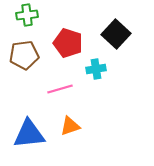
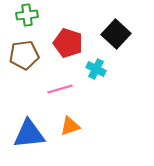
cyan cross: rotated 36 degrees clockwise
